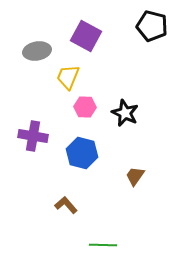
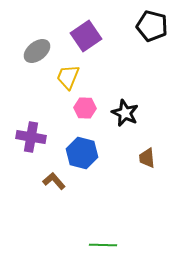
purple square: rotated 28 degrees clockwise
gray ellipse: rotated 28 degrees counterclockwise
pink hexagon: moved 1 px down
purple cross: moved 2 px left, 1 px down
brown trapezoid: moved 12 px right, 18 px up; rotated 40 degrees counterclockwise
brown L-shape: moved 12 px left, 24 px up
